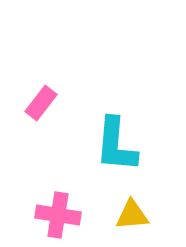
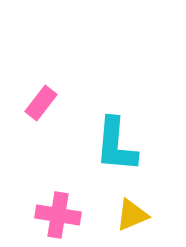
yellow triangle: rotated 18 degrees counterclockwise
